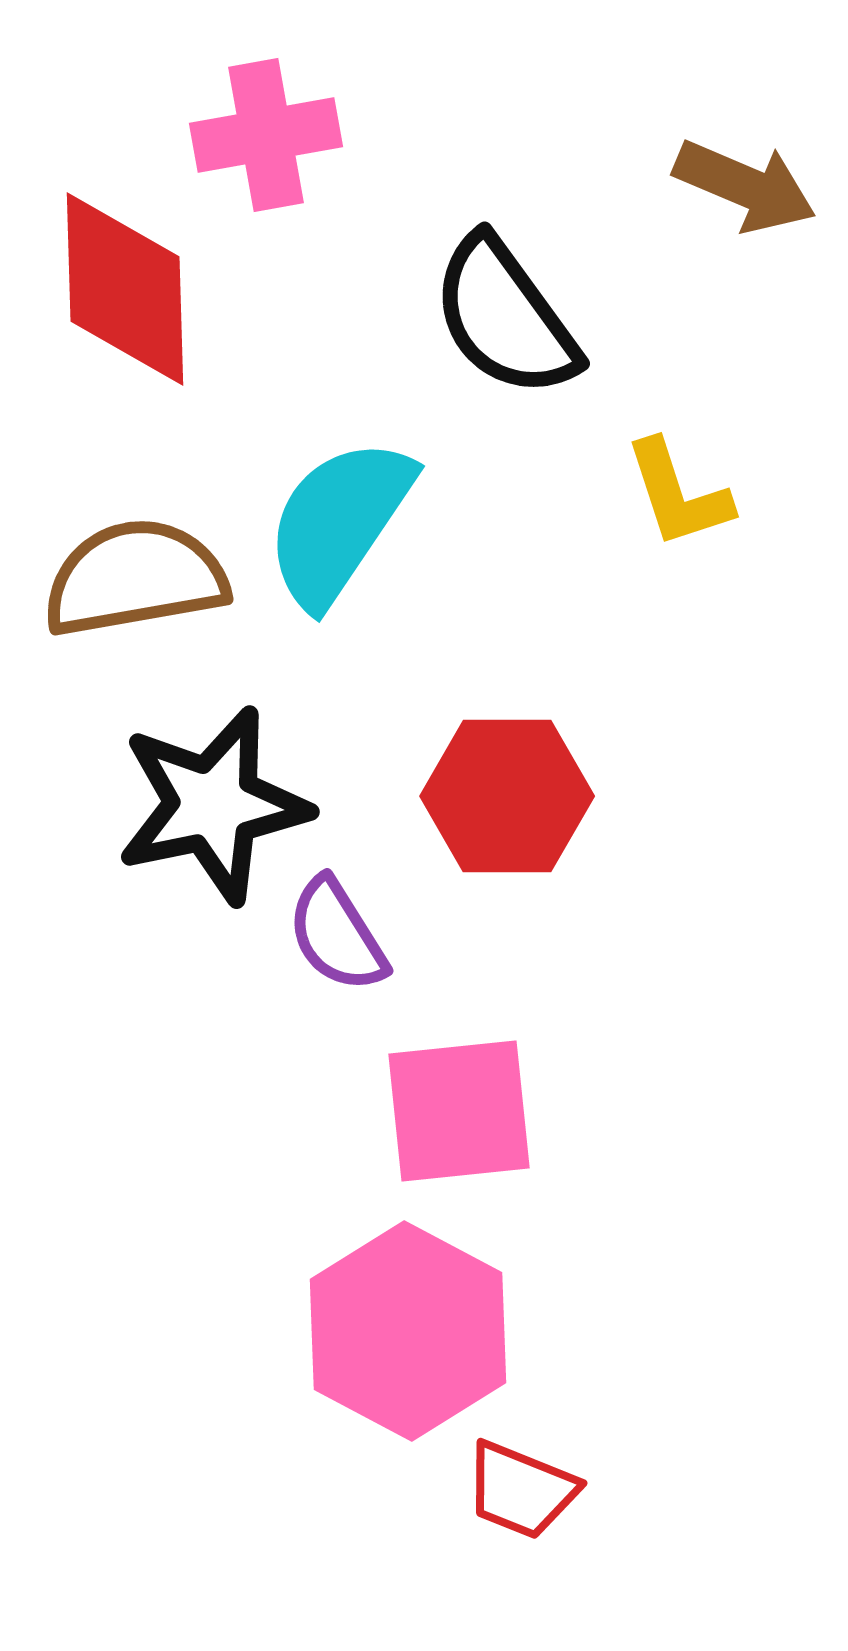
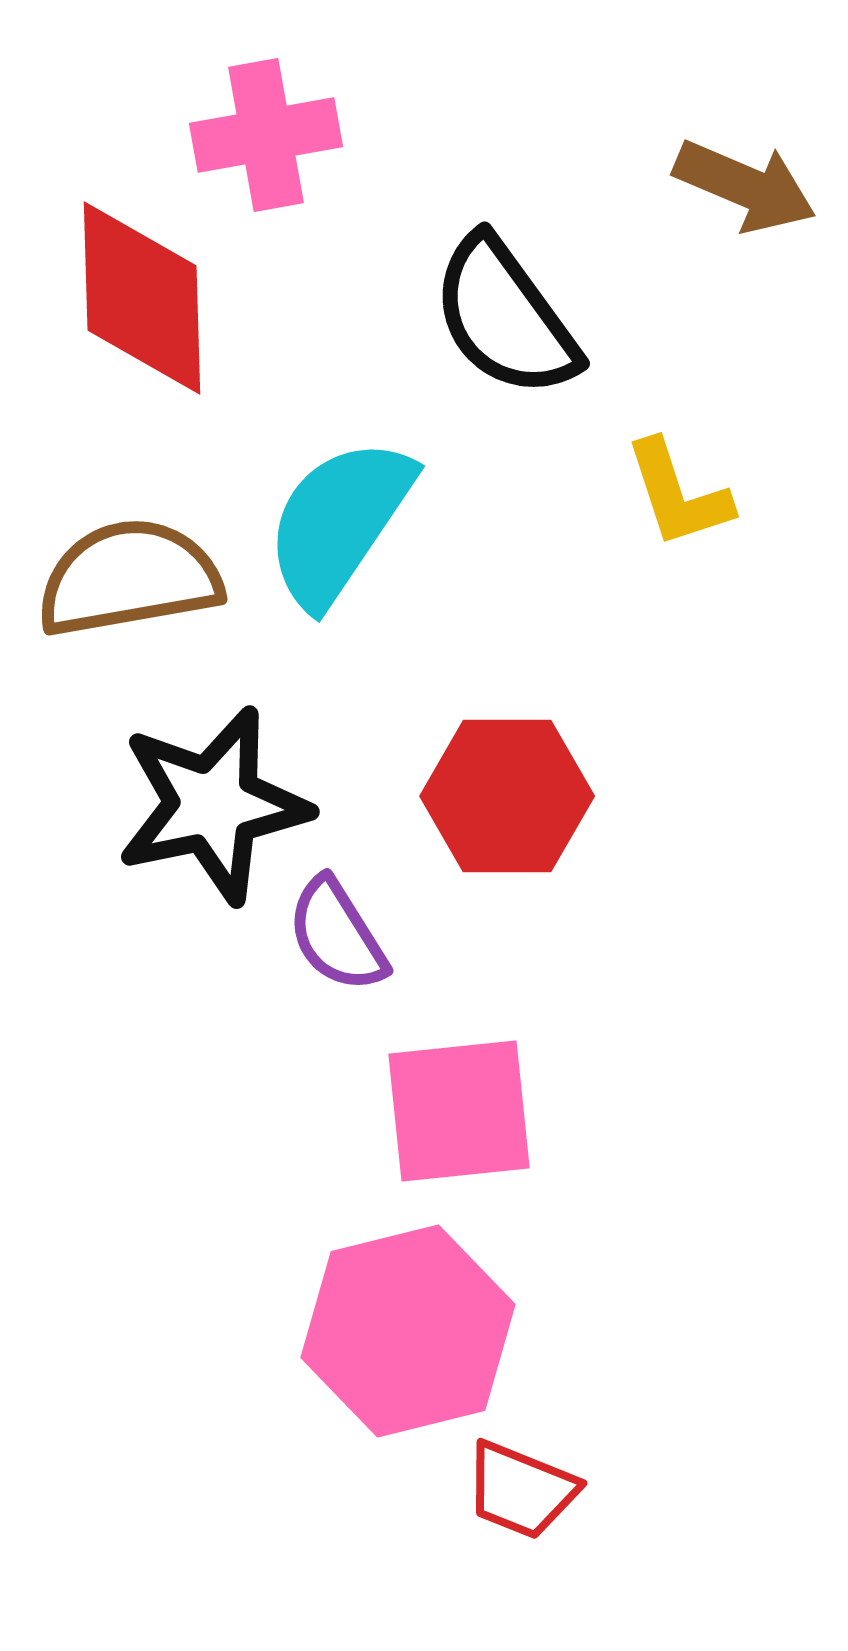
red diamond: moved 17 px right, 9 px down
brown semicircle: moved 6 px left
pink hexagon: rotated 18 degrees clockwise
